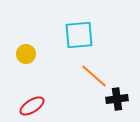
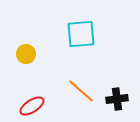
cyan square: moved 2 px right, 1 px up
orange line: moved 13 px left, 15 px down
